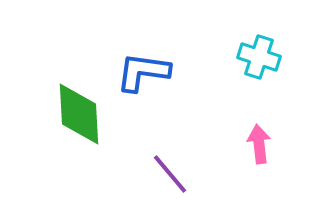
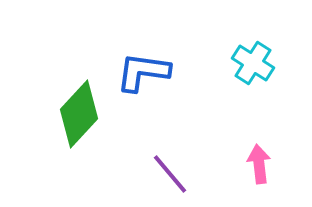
cyan cross: moved 6 px left, 6 px down; rotated 15 degrees clockwise
green diamond: rotated 46 degrees clockwise
pink arrow: moved 20 px down
